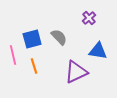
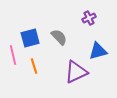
purple cross: rotated 16 degrees clockwise
blue square: moved 2 px left, 1 px up
blue triangle: rotated 24 degrees counterclockwise
